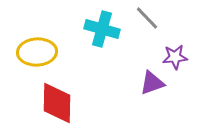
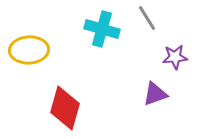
gray line: rotated 12 degrees clockwise
yellow ellipse: moved 8 px left, 2 px up
purple triangle: moved 3 px right, 11 px down
red diamond: moved 8 px right, 5 px down; rotated 15 degrees clockwise
